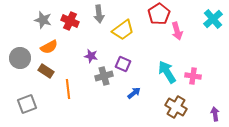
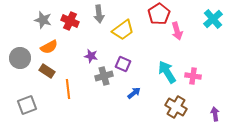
brown rectangle: moved 1 px right
gray square: moved 1 px down
